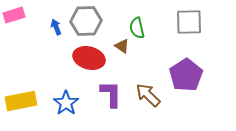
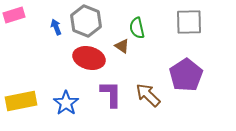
gray hexagon: rotated 24 degrees clockwise
